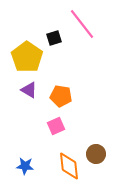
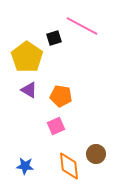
pink line: moved 2 px down; rotated 24 degrees counterclockwise
